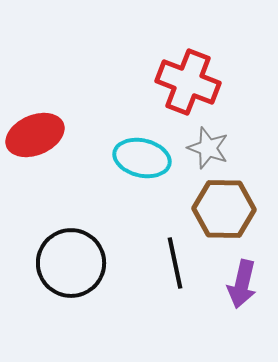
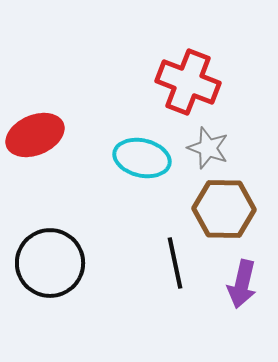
black circle: moved 21 px left
